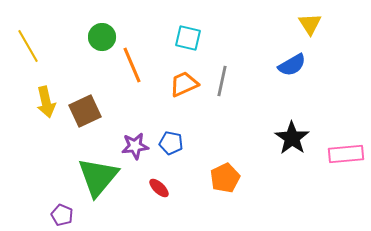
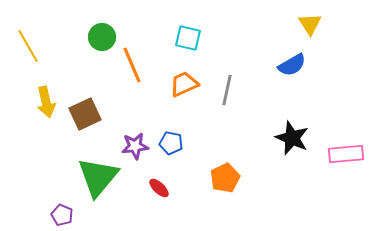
gray line: moved 5 px right, 9 px down
brown square: moved 3 px down
black star: rotated 12 degrees counterclockwise
